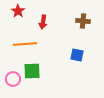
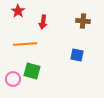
green square: rotated 18 degrees clockwise
